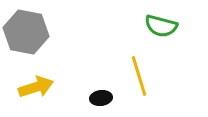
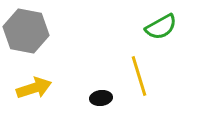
green semicircle: moved 1 px down; rotated 44 degrees counterclockwise
gray hexagon: moved 1 px up
yellow arrow: moved 2 px left, 1 px down
